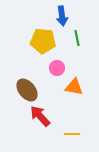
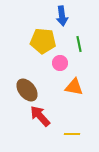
green line: moved 2 px right, 6 px down
pink circle: moved 3 px right, 5 px up
